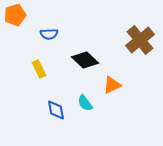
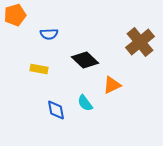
brown cross: moved 2 px down
yellow rectangle: rotated 54 degrees counterclockwise
